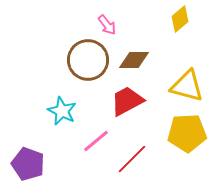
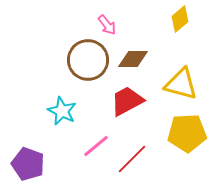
brown diamond: moved 1 px left, 1 px up
yellow triangle: moved 6 px left, 2 px up
pink line: moved 5 px down
